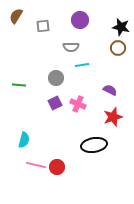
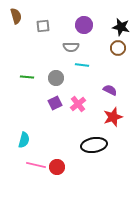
brown semicircle: rotated 133 degrees clockwise
purple circle: moved 4 px right, 5 px down
cyan line: rotated 16 degrees clockwise
green line: moved 8 px right, 8 px up
pink cross: rotated 28 degrees clockwise
